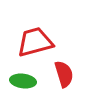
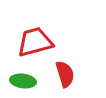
red semicircle: moved 1 px right
